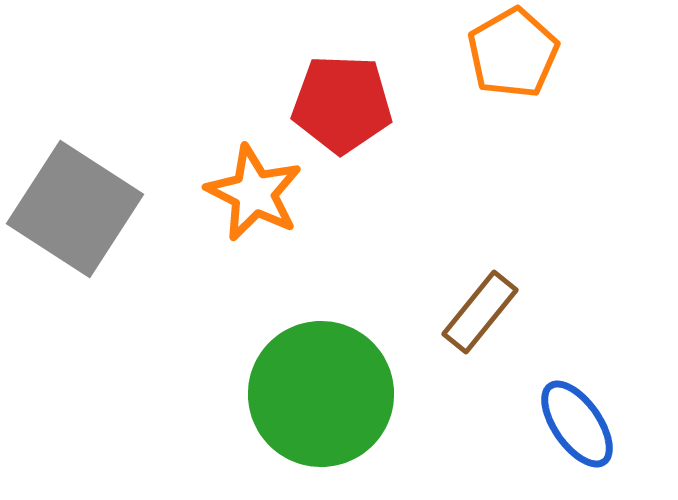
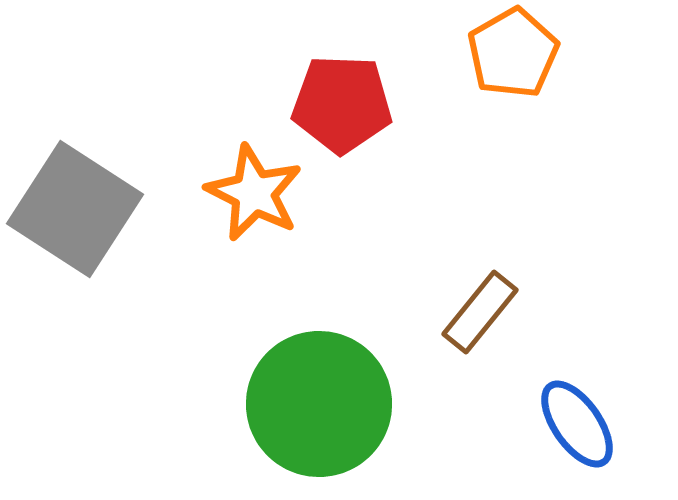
green circle: moved 2 px left, 10 px down
